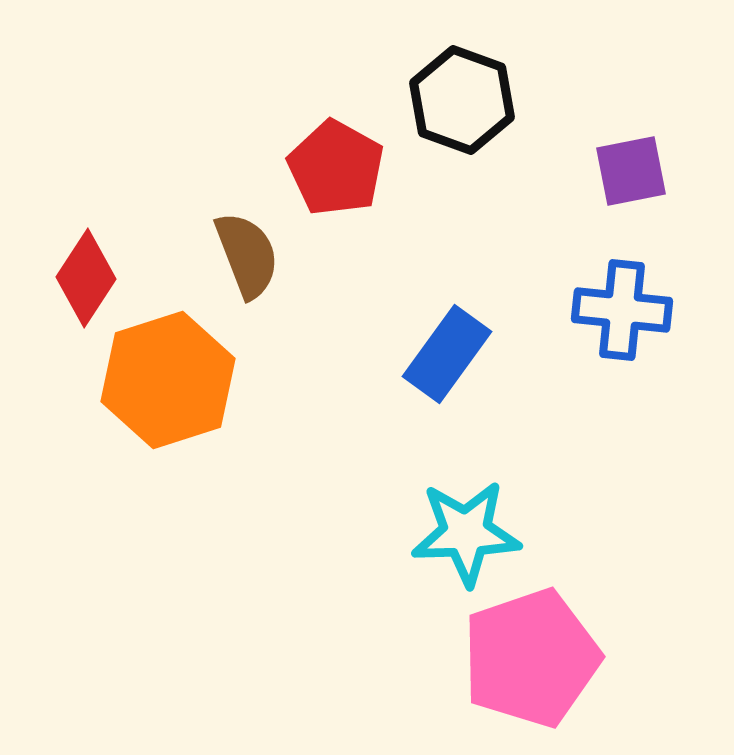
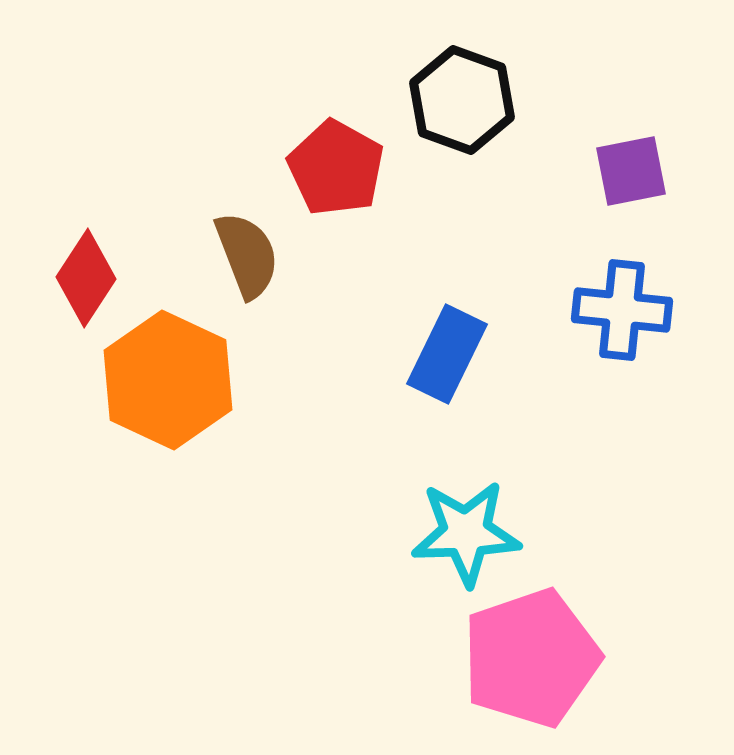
blue rectangle: rotated 10 degrees counterclockwise
orange hexagon: rotated 17 degrees counterclockwise
